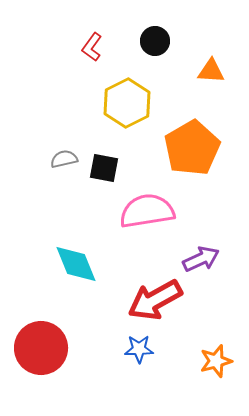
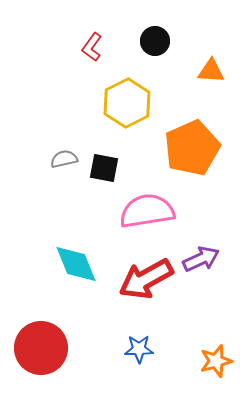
orange pentagon: rotated 6 degrees clockwise
red arrow: moved 9 px left, 21 px up
